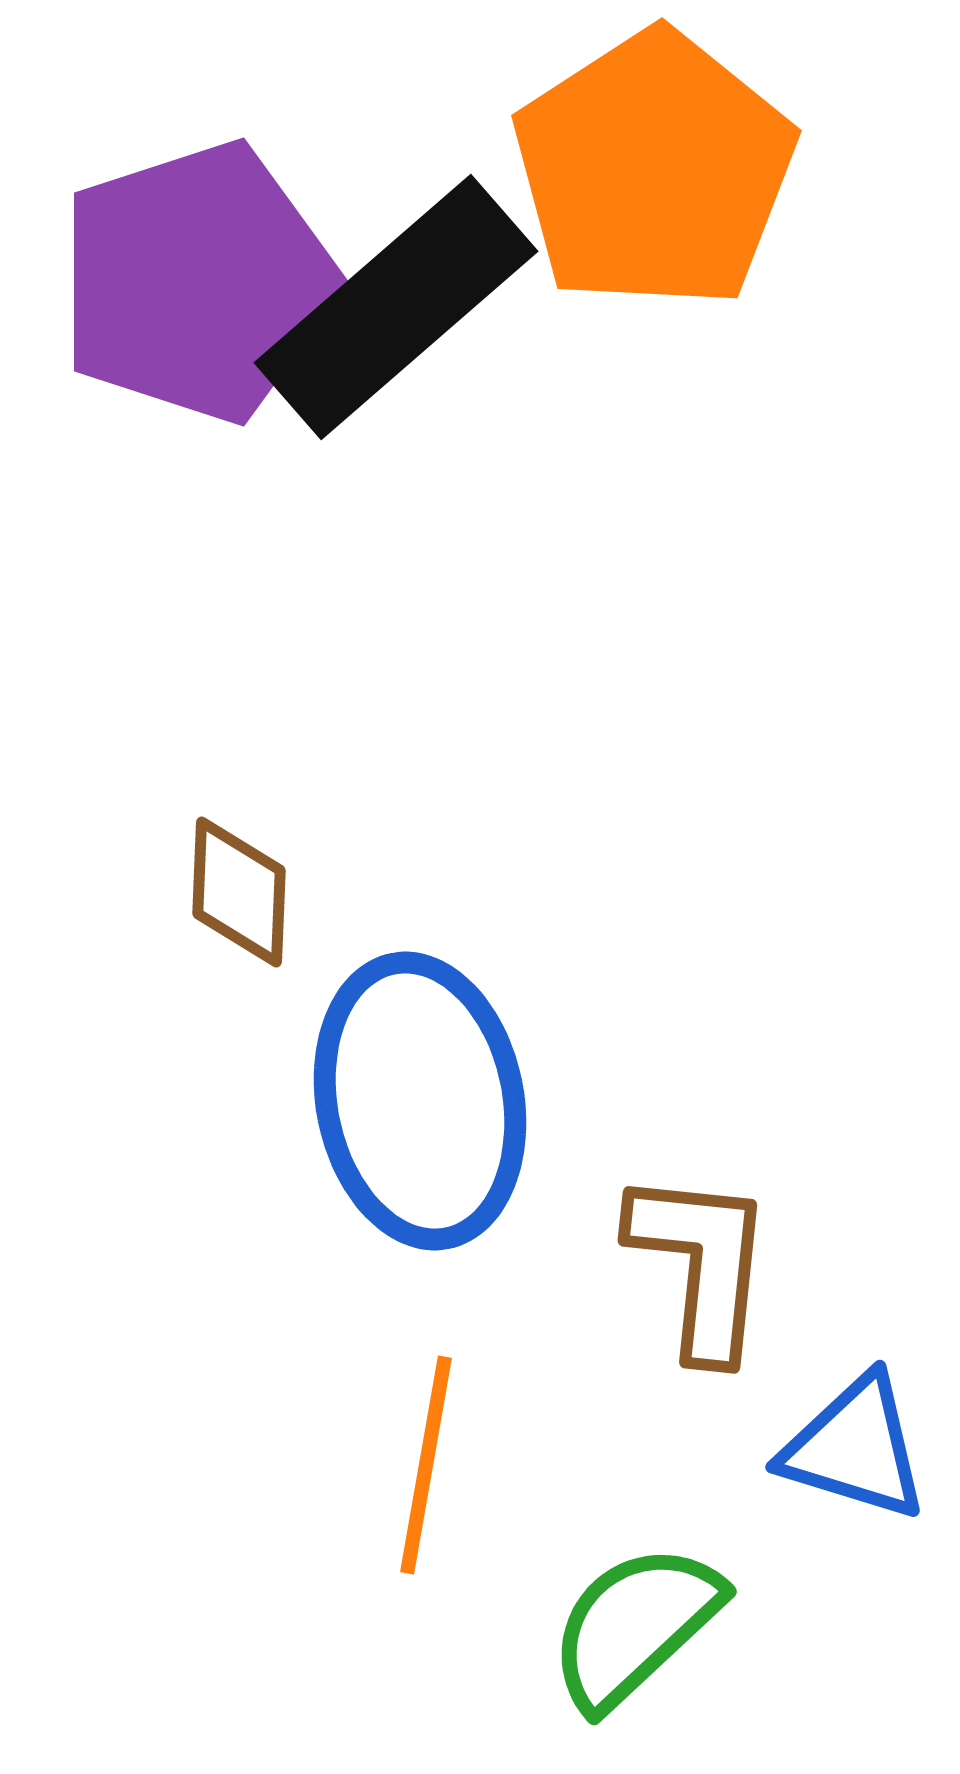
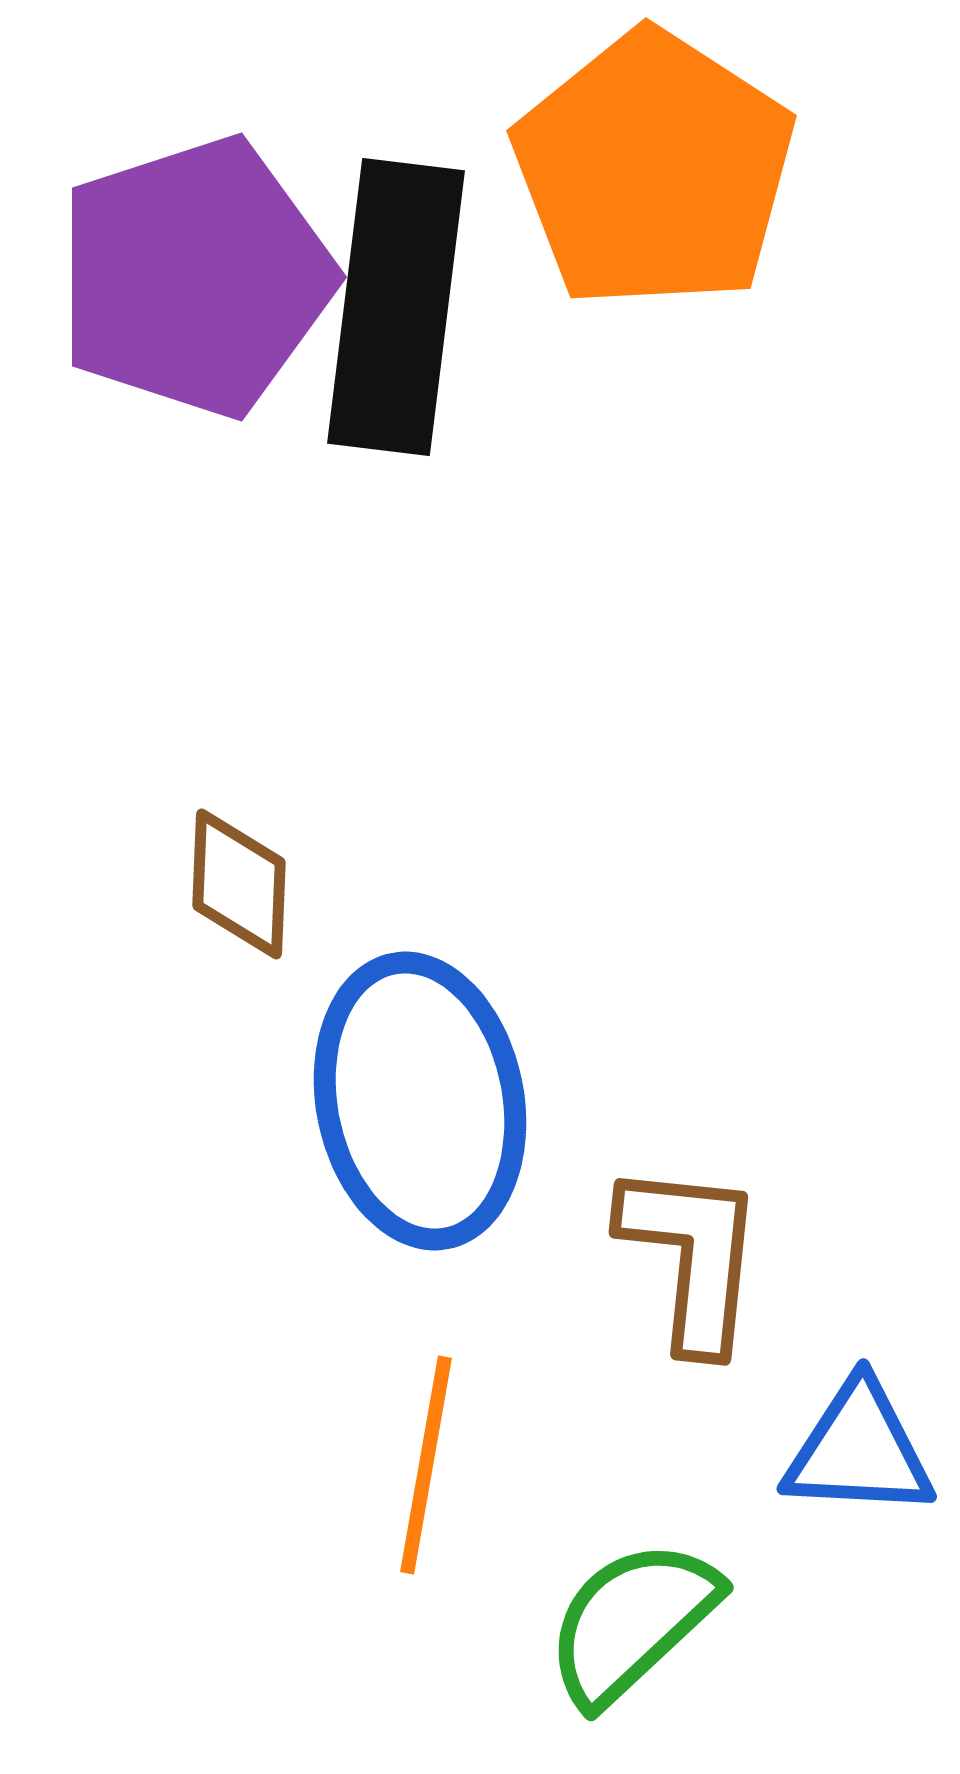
orange pentagon: rotated 6 degrees counterclockwise
purple pentagon: moved 2 px left, 5 px up
black rectangle: rotated 42 degrees counterclockwise
brown diamond: moved 8 px up
brown L-shape: moved 9 px left, 8 px up
blue triangle: moved 4 px right, 2 px down; rotated 14 degrees counterclockwise
green semicircle: moved 3 px left, 4 px up
